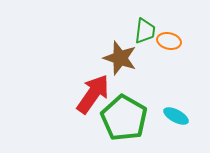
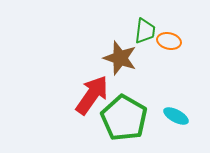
red arrow: moved 1 px left, 1 px down
